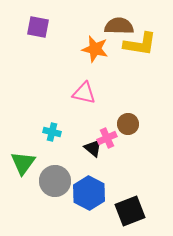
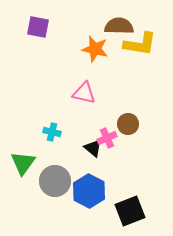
blue hexagon: moved 2 px up
